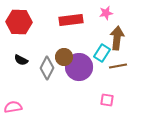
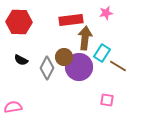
brown arrow: moved 32 px left
brown line: rotated 42 degrees clockwise
